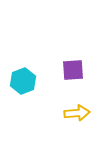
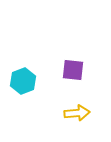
purple square: rotated 10 degrees clockwise
